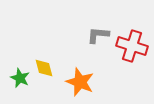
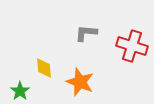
gray L-shape: moved 12 px left, 2 px up
yellow diamond: rotated 10 degrees clockwise
green star: moved 13 px down; rotated 12 degrees clockwise
